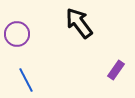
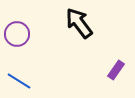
blue line: moved 7 px left, 1 px down; rotated 30 degrees counterclockwise
